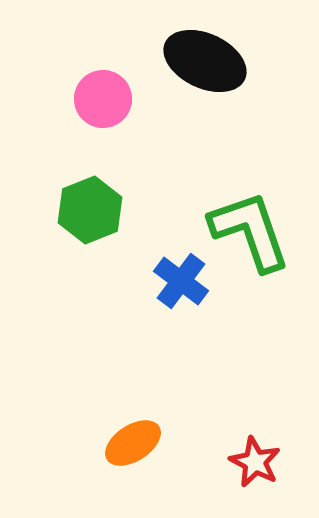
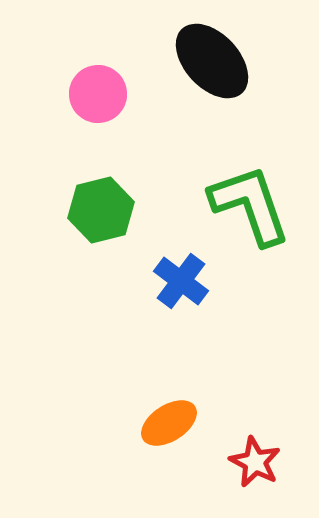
black ellipse: moved 7 px right; rotated 22 degrees clockwise
pink circle: moved 5 px left, 5 px up
green hexagon: moved 11 px right; rotated 8 degrees clockwise
green L-shape: moved 26 px up
orange ellipse: moved 36 px right, 20 px up
